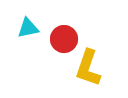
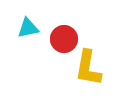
yellow L-shape: rotated 9 degrees counterclockwise
